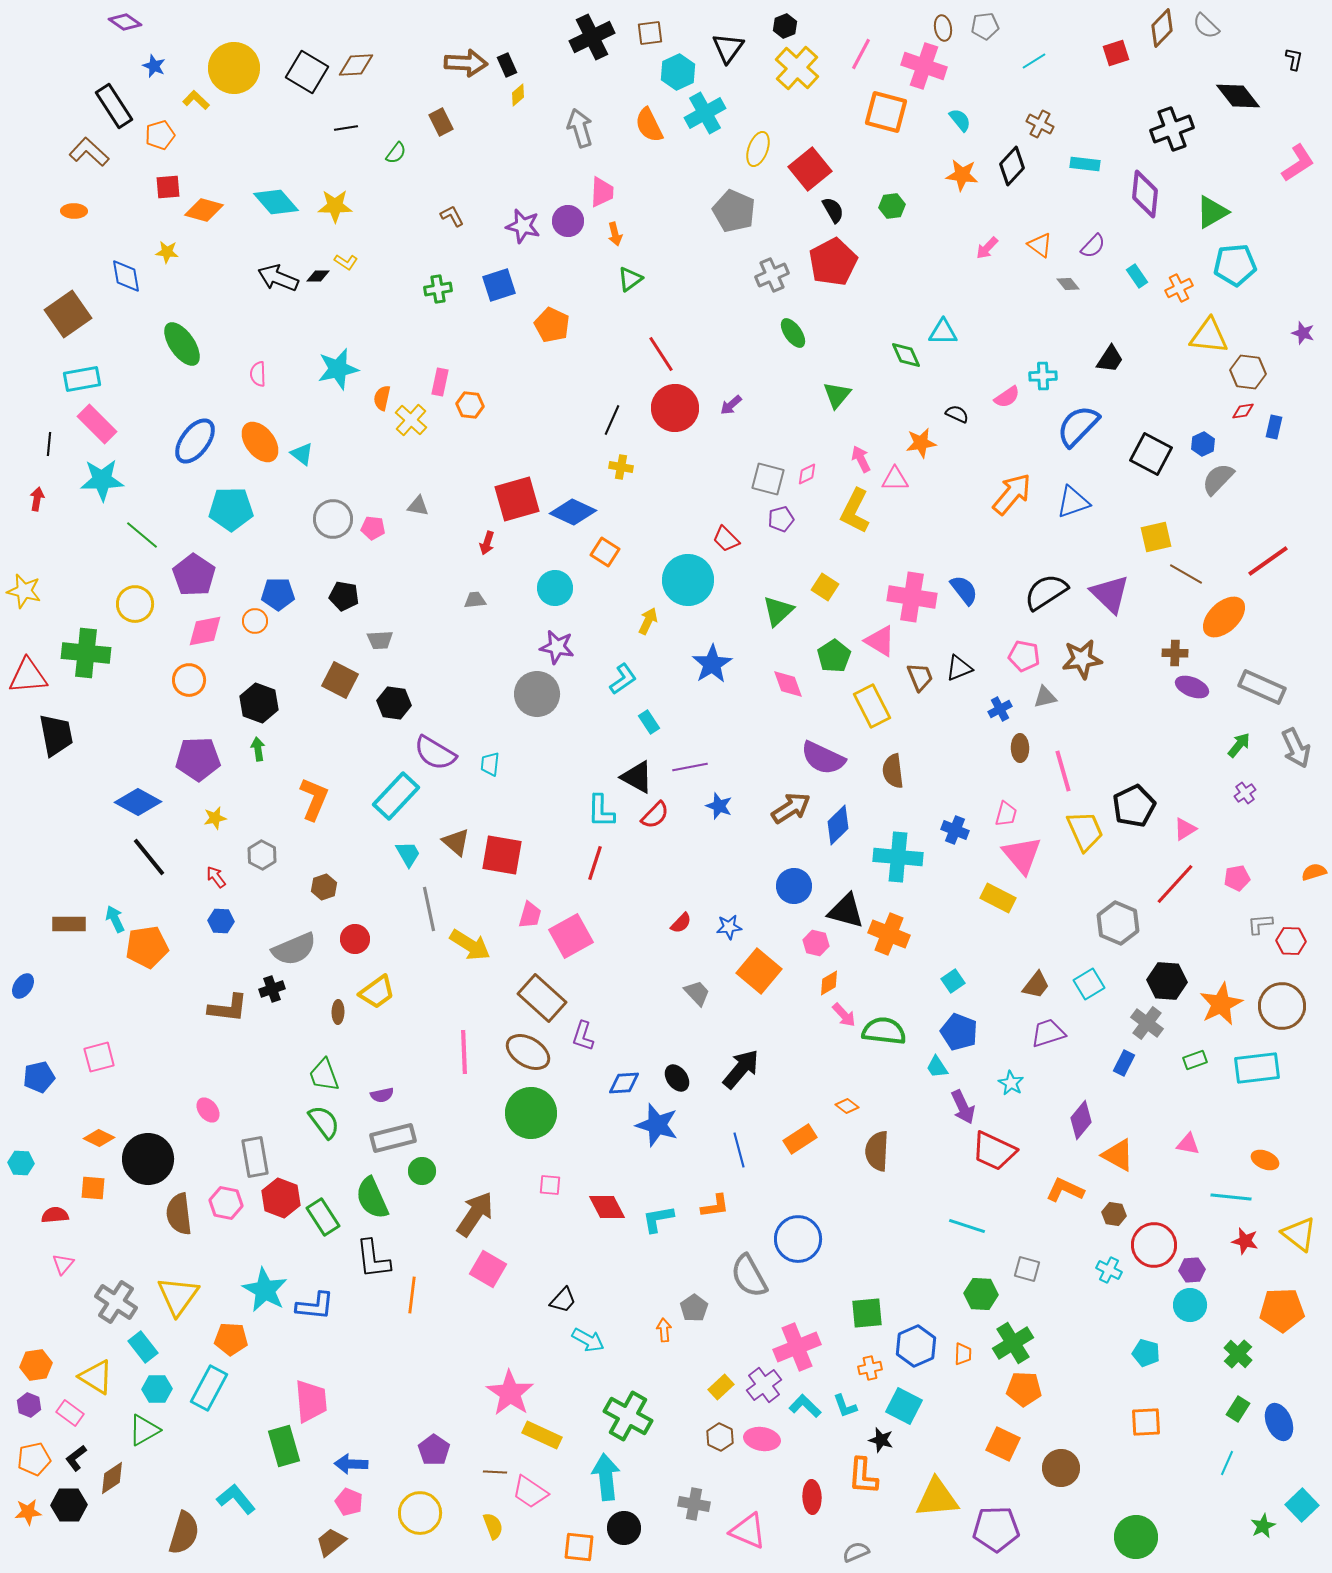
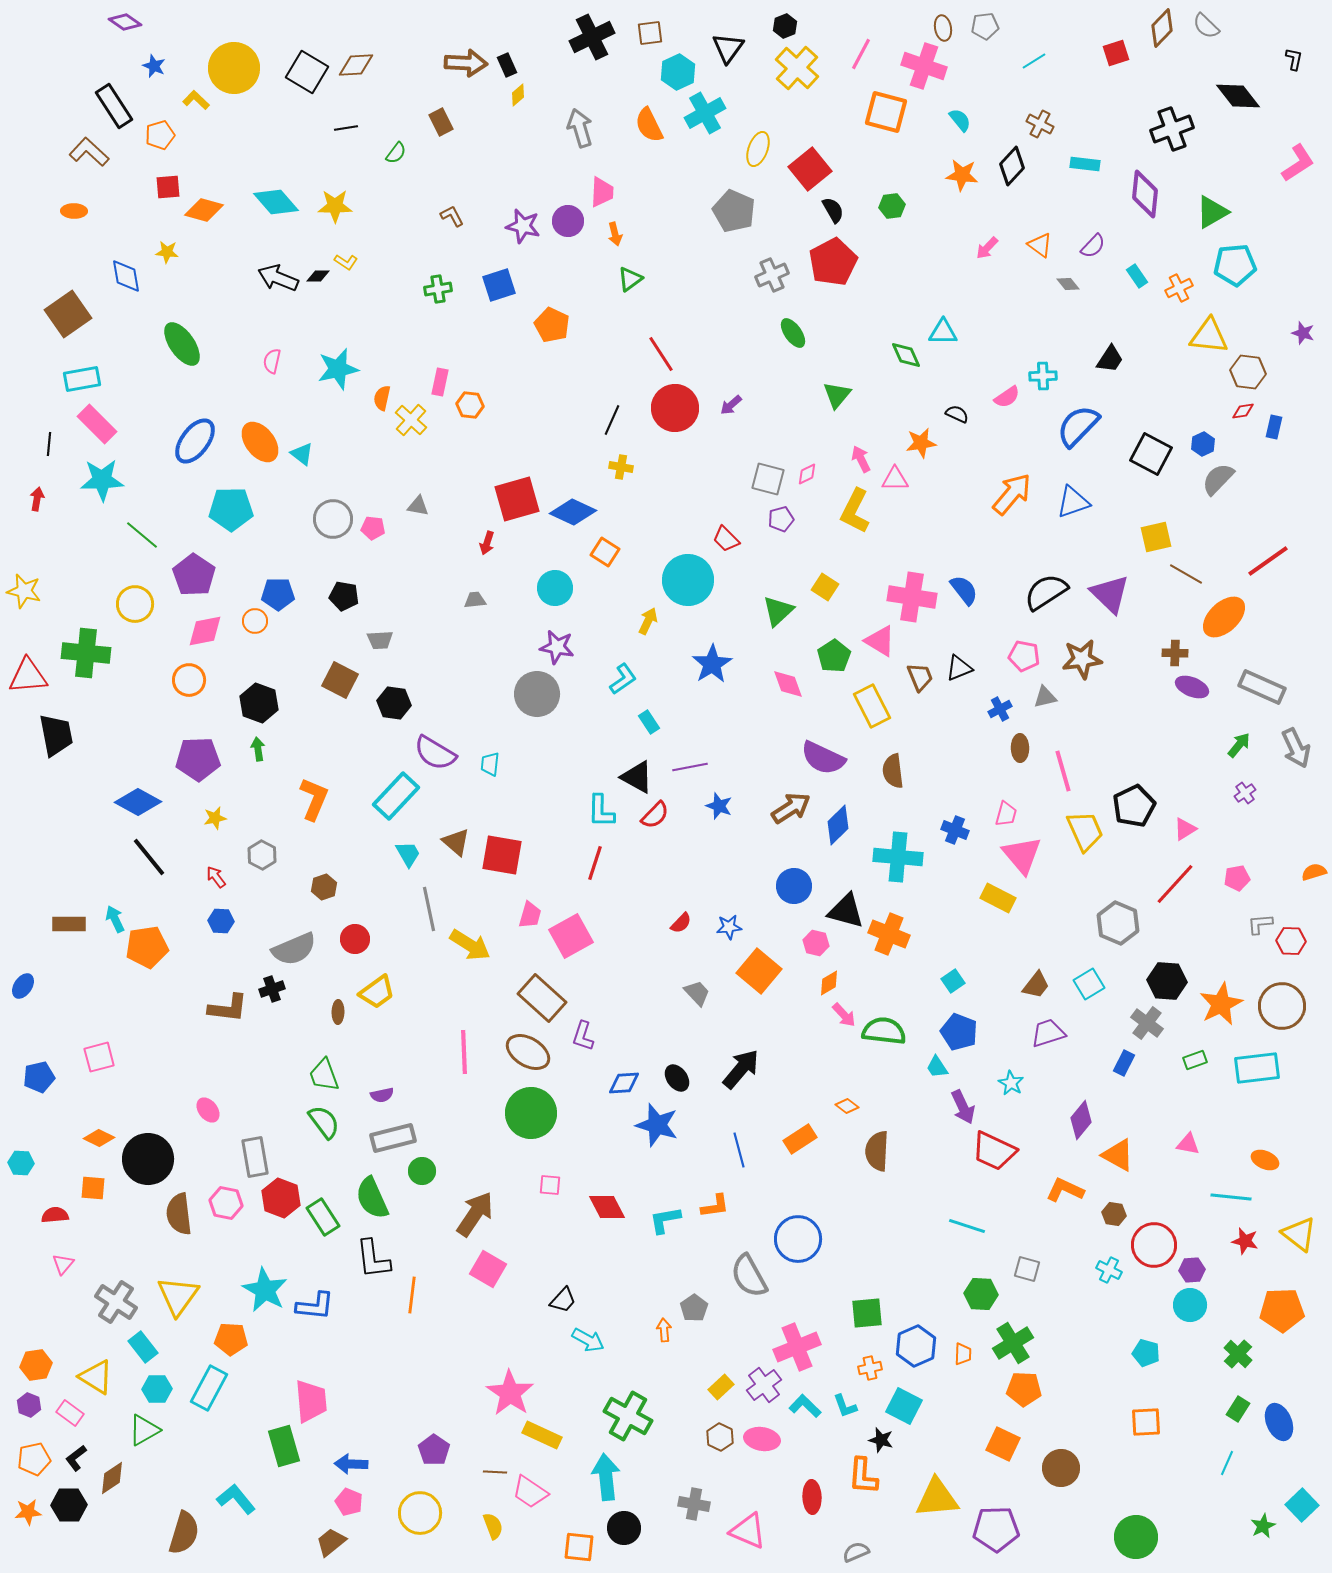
pink semicircle at (258, 374): moved 14 px right, 13 px up; rotated 15 degrees clockwise
cyan L-shape at (658, 1219): moved 7 px right, 1 px down
